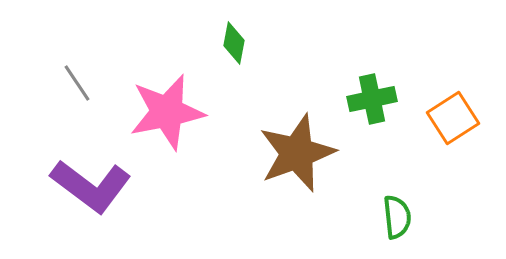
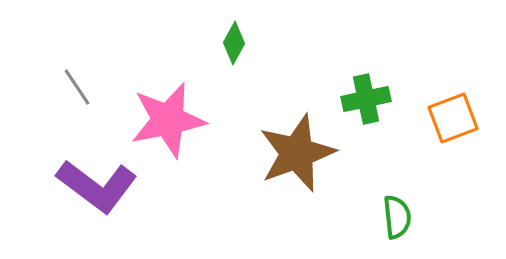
green diamond: rotated 18 degrees clockwise
gray line: moved 4 px down
green cross: moved 6 px left
pink star: moved 1 px right, 8 px down
orange square: rotated 12 degrees clockwise
purple L-shape: moved 6 px right
